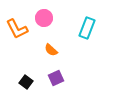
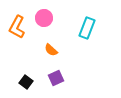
orange L-shape: moved 2 px up; rotated 55 degrees clockwise
